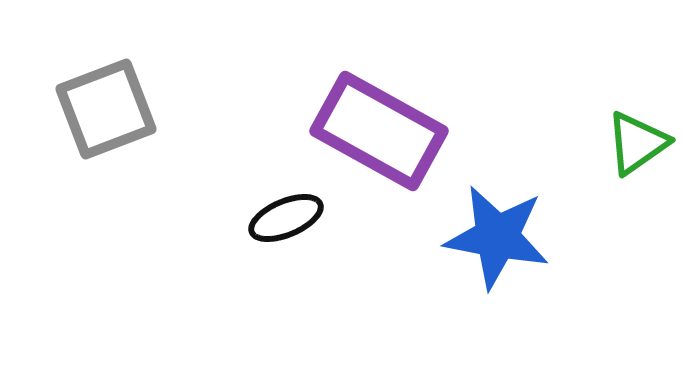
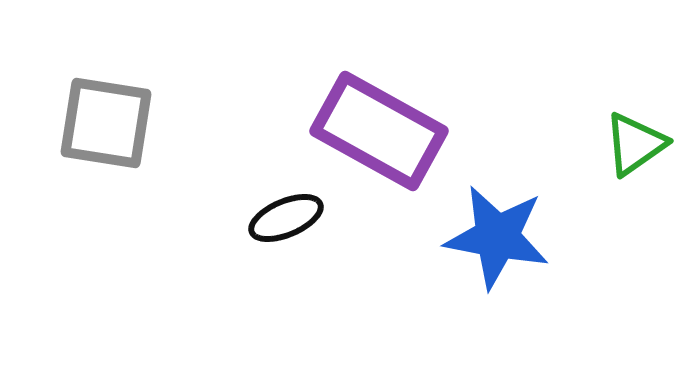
gray square: moved 14 px down; rotated 30 degrees clockwise
green triangle: moved 2 px left, 1 px down
